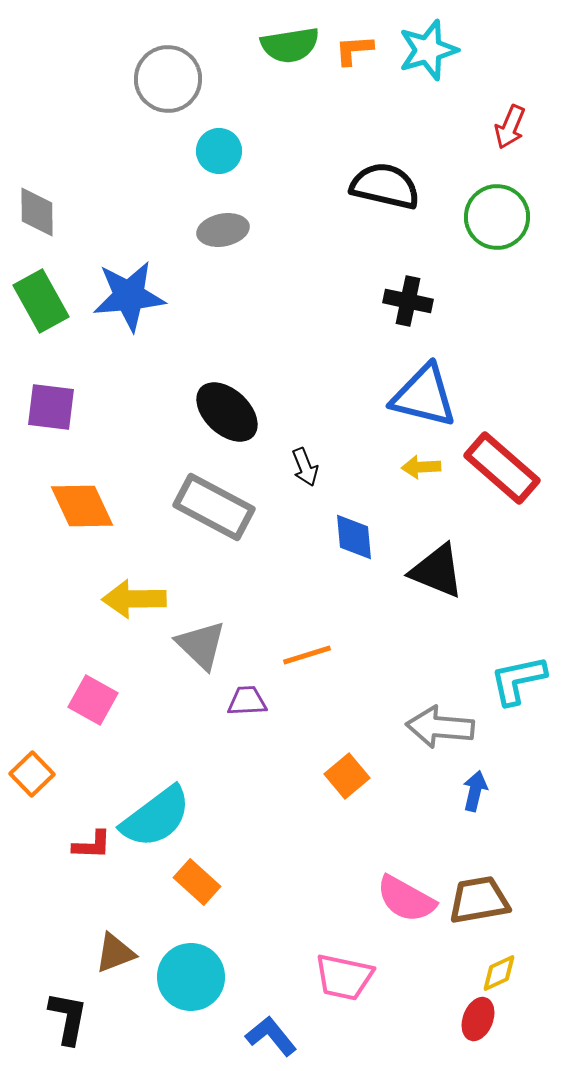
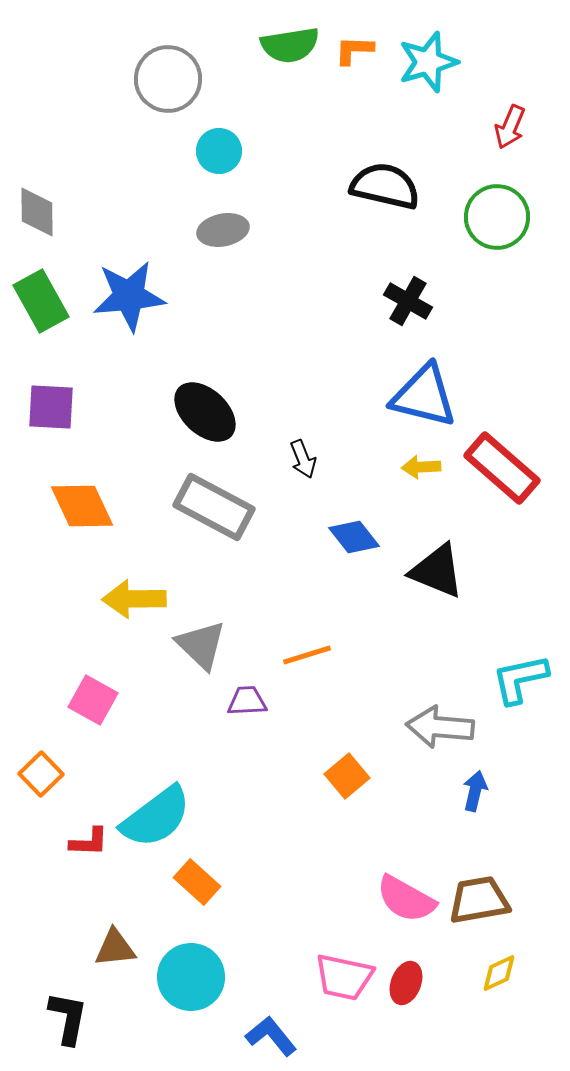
orange L-shape at (354, 50): rotated 6 degrees clockwise
cyan star at (428, 50): moved 12 px down
black cross at (408, 301): rotated 18 degrees clockwise
purple square at (51, 407): rotated 4 degrees counterclockwise
black ellipse at (227, 412): moved 22 px left
black arrow at (305, 467): moved 2 px left, 8 px up
blue diamond at (354, 537): rotated 33 degrees counterclockwise
cyan L-shape at (518, 680): moved 2 px right, 1 px up
orange square at (32, 774): moved 9 px right
red L-shape at (92, 845): moved 3 px left, 3 px up
brown triangle at (115, 953): moved 5 px up; rotated 15 degrees clockwise
red ellipse at (478, 1019): moved 72 px left, 36 px up
